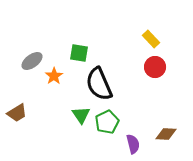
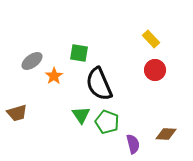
red circle: moved 3 px down
brown trapezoid: rotated 15 degrees clockwise
green pentagon: rotated 25 degrees counterclockwise
